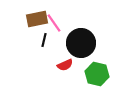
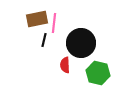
pink line: rotated 42 degrees clockwise
red semicircle: rotated 112 degrees clockwise
green hexagon: moved 1 px right, 1 px up
